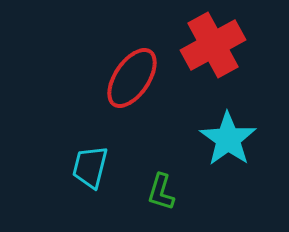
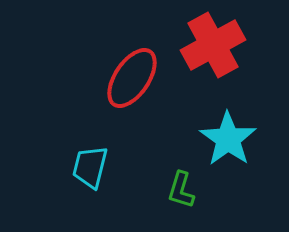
green L-shape: moved 20 px right, 2 px up
